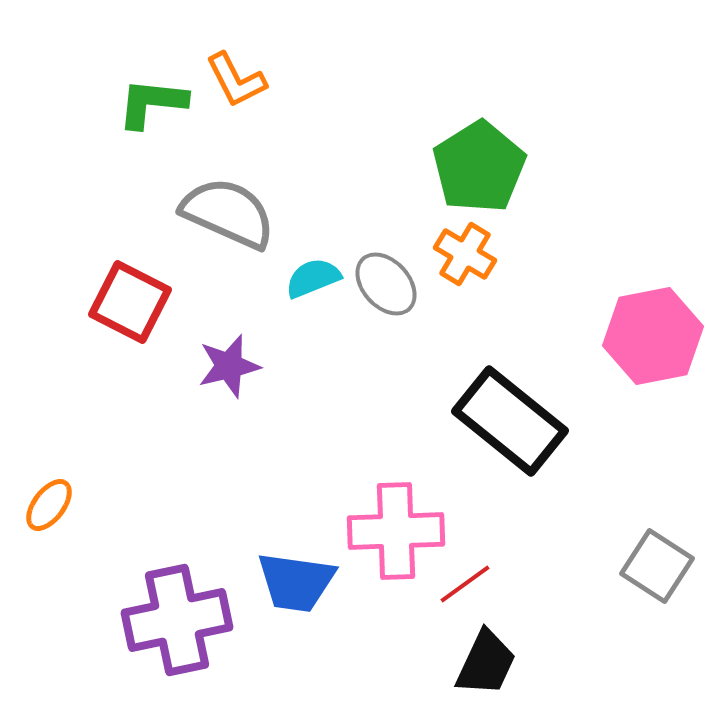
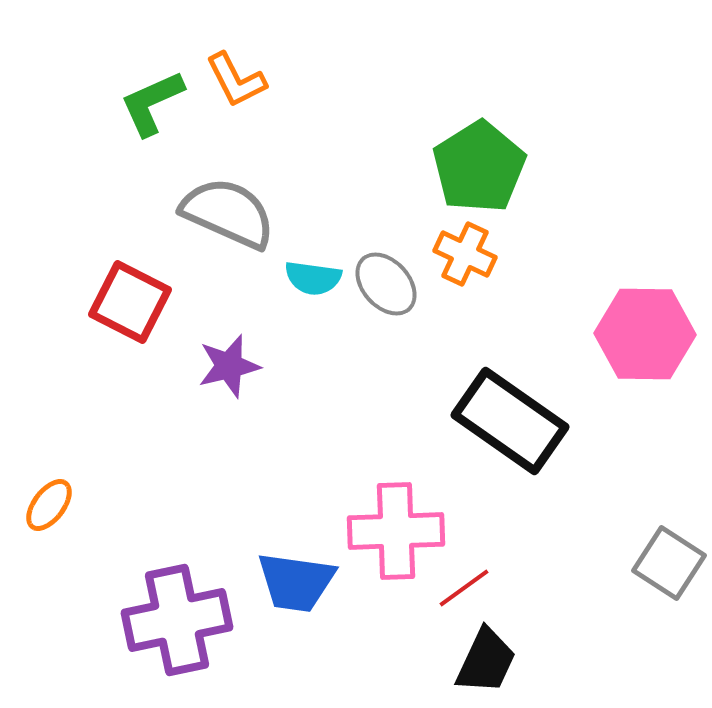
green L-shape: rotated 30 degrees counterclockwise
orange cross: rotated 6 degrees counterclockwise
cyan semicircle: rotated 150 degrees counterclockwise
pink hexagon: moved 8 px left, 2 px up; rotated 12 degrees clockwise
black rectangle: rotated 4 degrees counterclockwise
gray square: moved 12 px right, 3 px up
red line: moved 1 px left, 4 px down
black trapezoid: moved 2 px up
